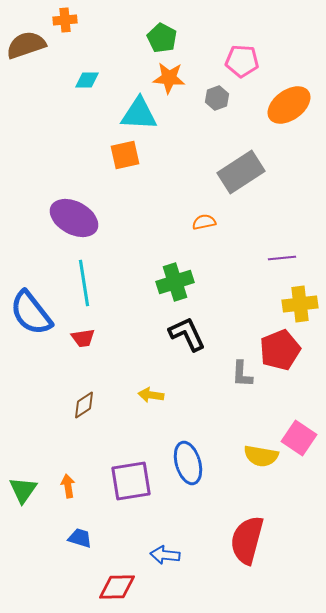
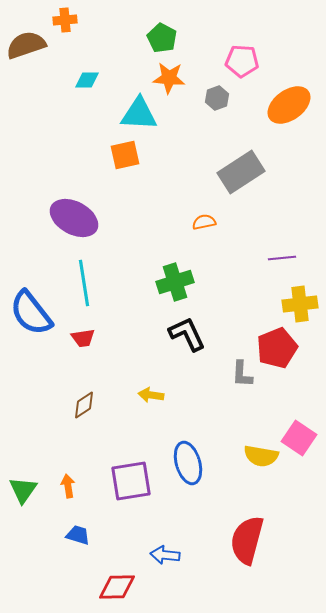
red pentagon: moved 3 px left, 2 px up
blue trapezoid: moved 2 px left, 3 px up
